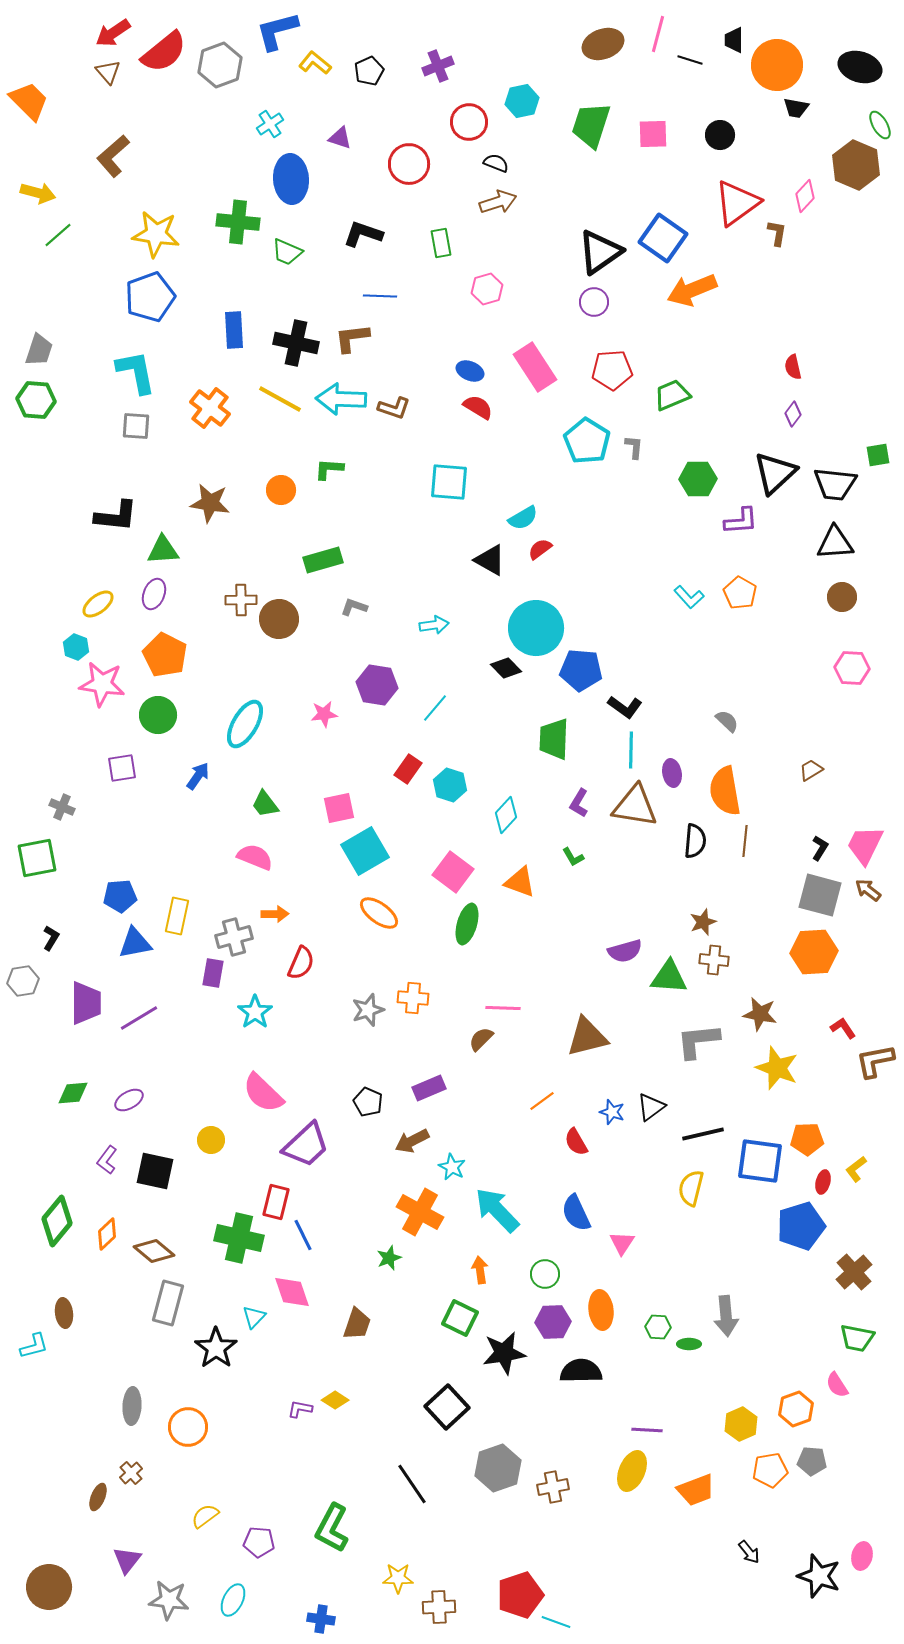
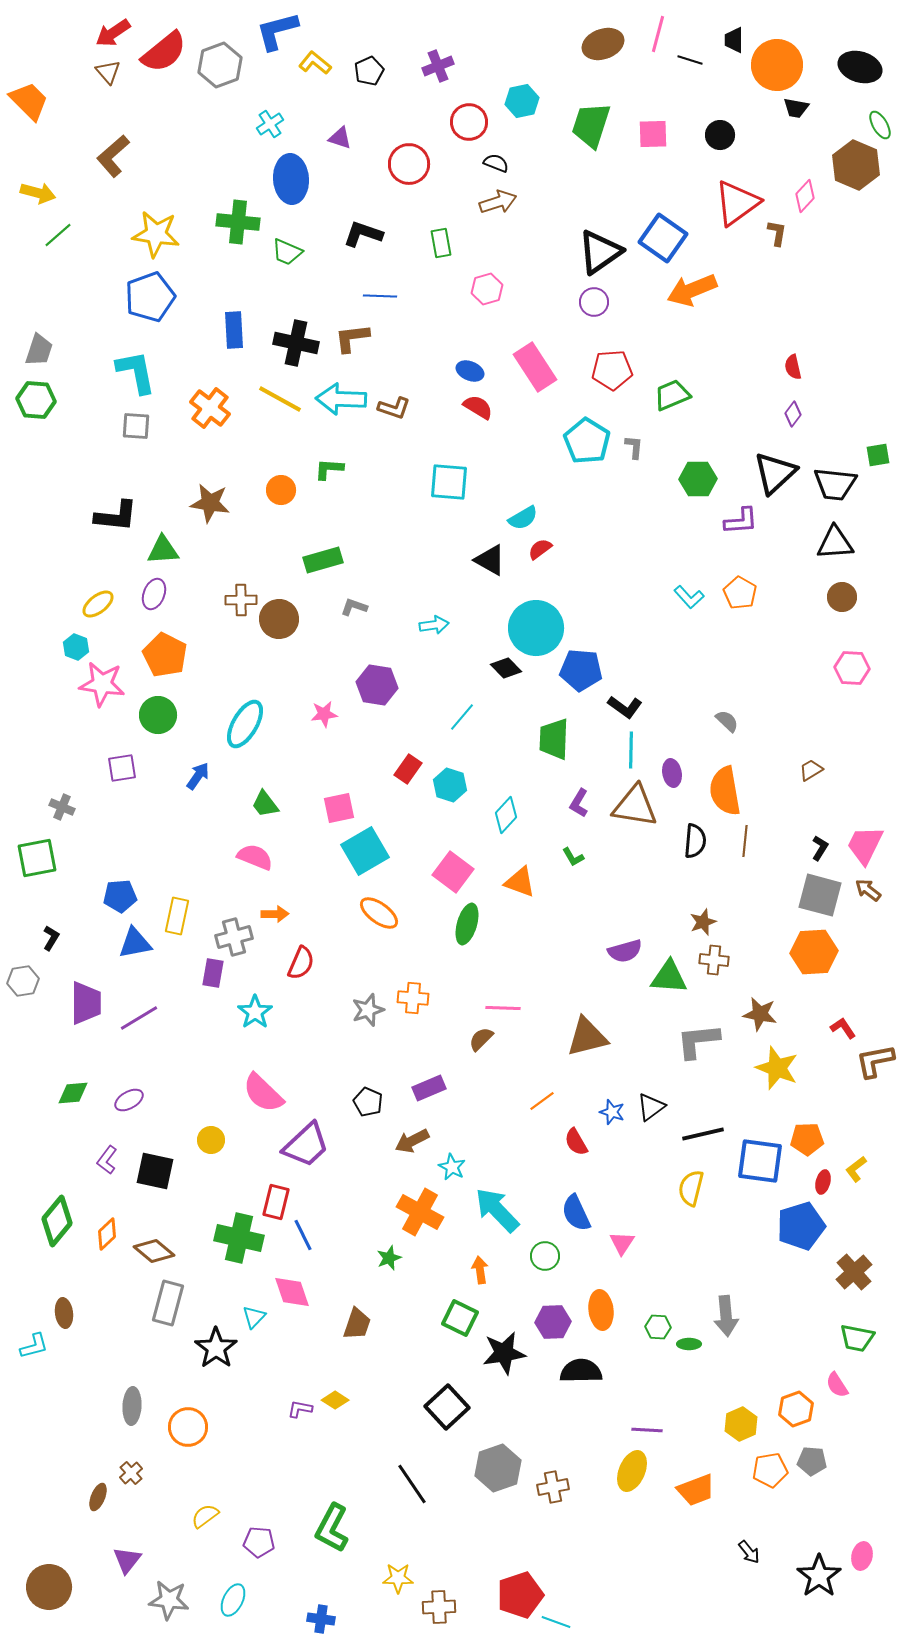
cyan line at (435, 708): moved 27 px right, 9 px down
green circle at (545, 1274): moved 18 px up
black star at (819, 1576): rotated 18 degrees clockwise
